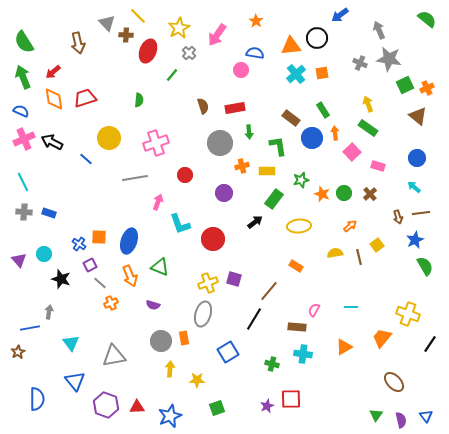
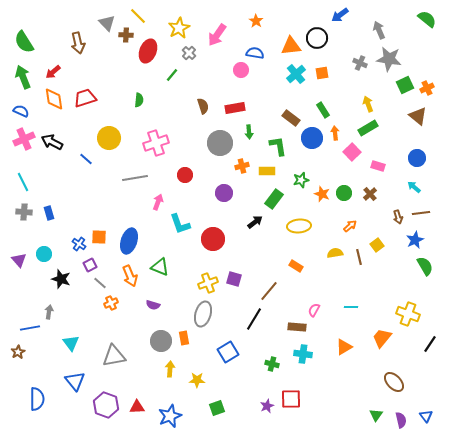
green rectangle at (368, 128): rotated 66 degrees counterclockwise
blue rectangle at (49, 213): rotated 56 degrees clockwise
